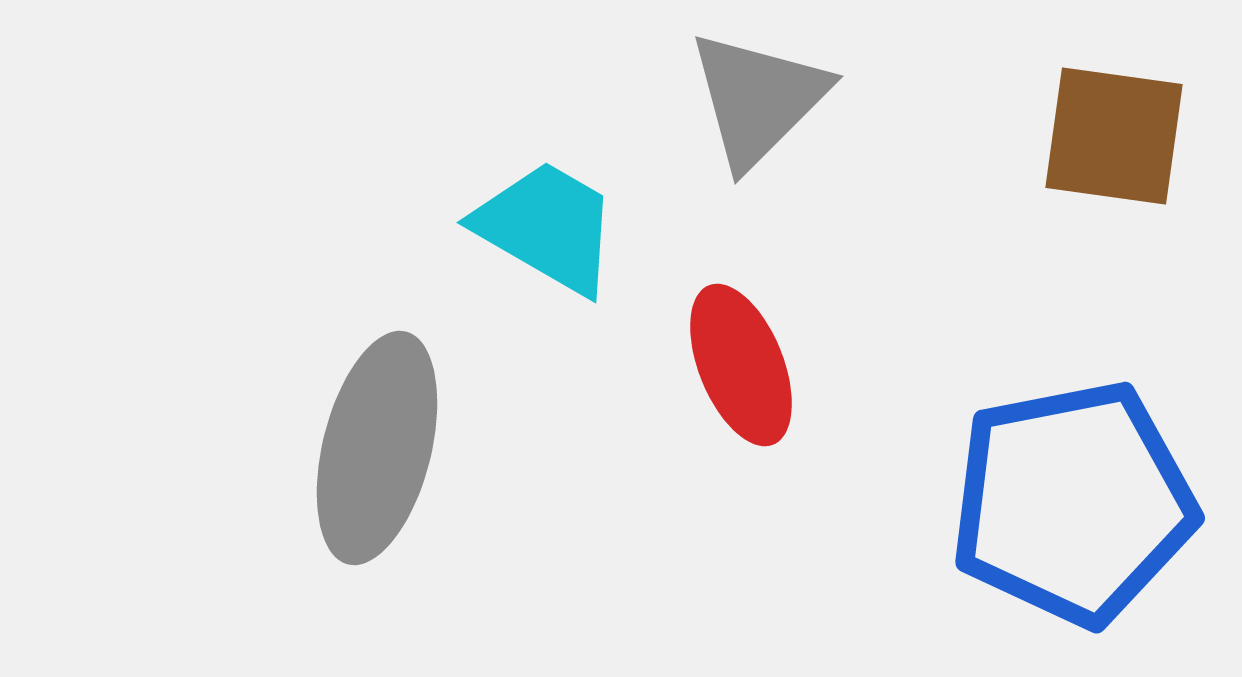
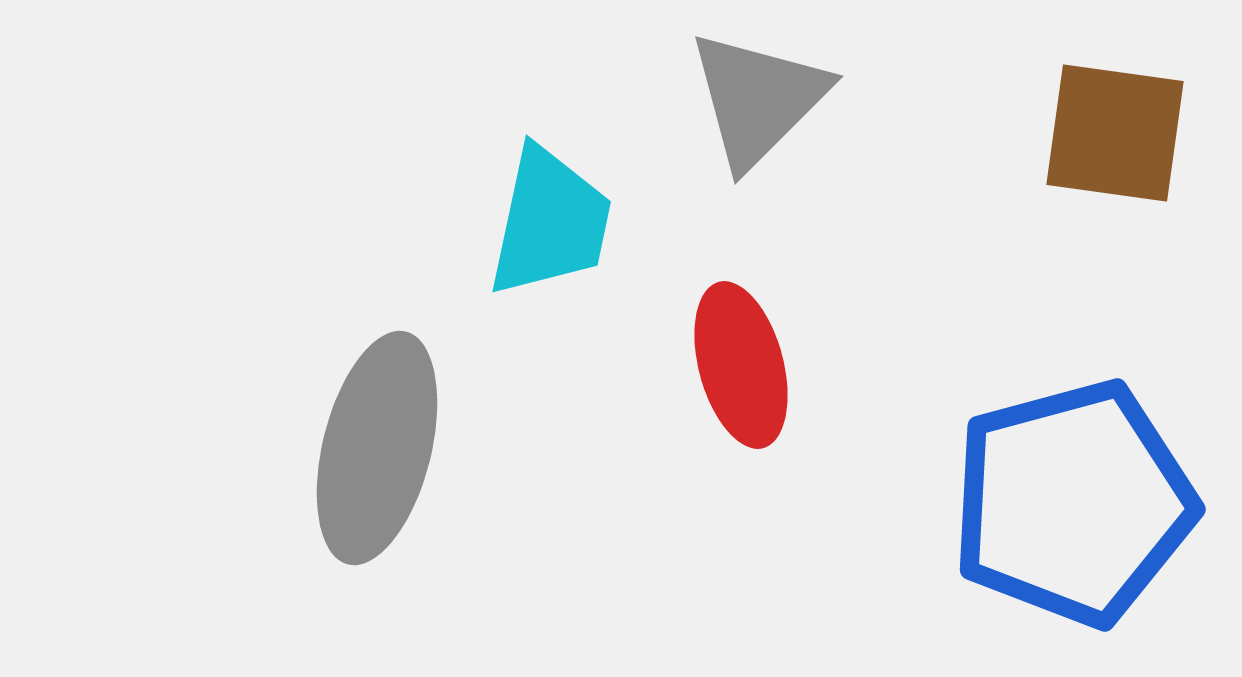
brown square: moved 1 px right, 3 px up
cyan trapezoid: moved 3 px right, 5 px up; rotated 72 degrees clockwise
red ellipse: rotated 7 degrees clockwise
blue pentagon: rotated 4 degrees counterclockwise
